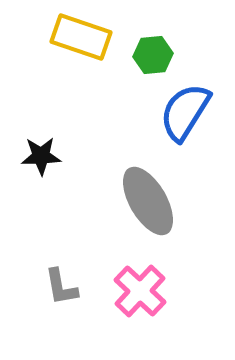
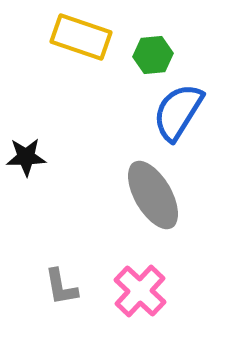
blue semicircle: moved 7 px left
black star: moved 15 px left, 1 px down
gray ellipse: moved 5 px right, 6 px up
